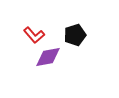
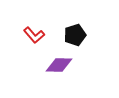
purple diamond: moved 11 px right, 8 px down; rotated 12 degrees clockwise
